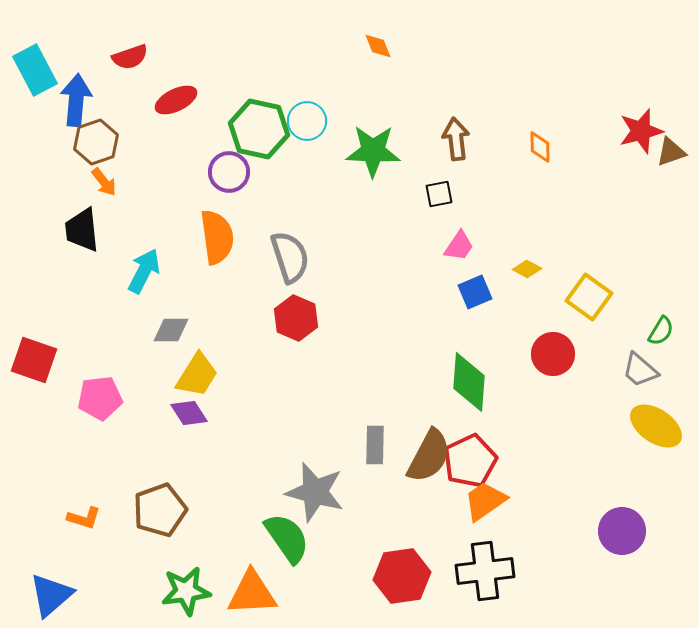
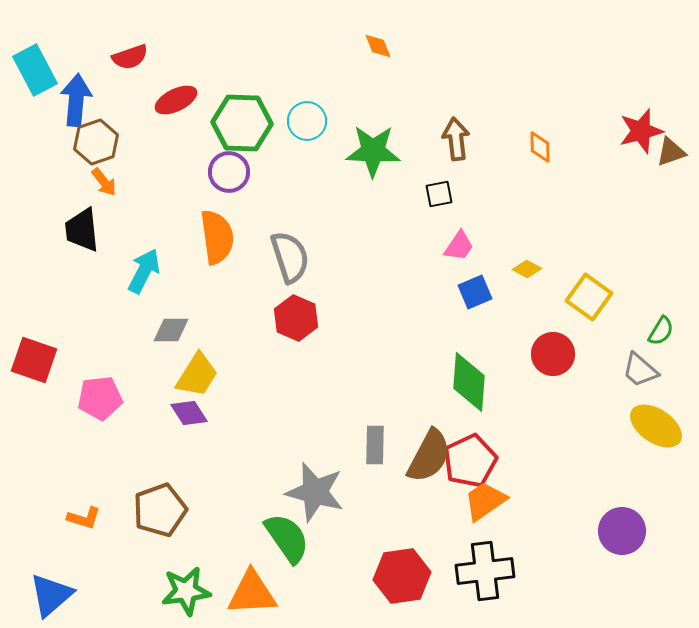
green hexagon at (259, 129): moved 17 px left, 6 px up; rotated 10 degrees counterclockwise
